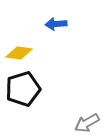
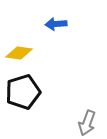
black pentagon: moved 3 px down
gray arrow: rotated 40 degrees counterclockwise
